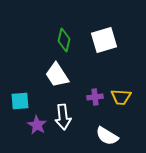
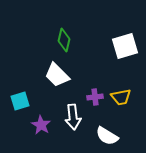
white square: moved 21 px right, 6 px down
white trapezoid: rotated 12 degrees counterclockwise
yellow trapezoid: rotated 15 degrees counterclockwise
cyan square: rotated 12 degrees counterclockwise
white arrow: moved 10 px right
purple star: moved 4 px right
